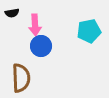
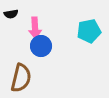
black semicircle: moved 1 px left, 1 px down
pink arrow: moved 3 px down
brown semicircle: rotated 16 degrees clockwise
